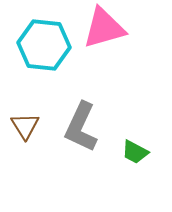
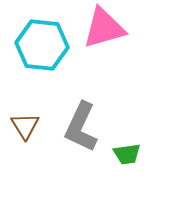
cyan hexagon: moved 2 px left
green trapezoid: moved 8 px left, 2 px down; rotated 36 degrees counterclockwise
